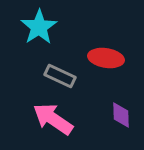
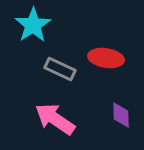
cyan star: moved 6 px left, 2 px up
gray rectangle: moved 7 px up
pink arrow: moved 2 px right
